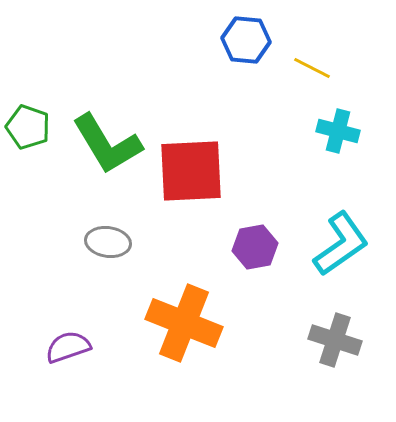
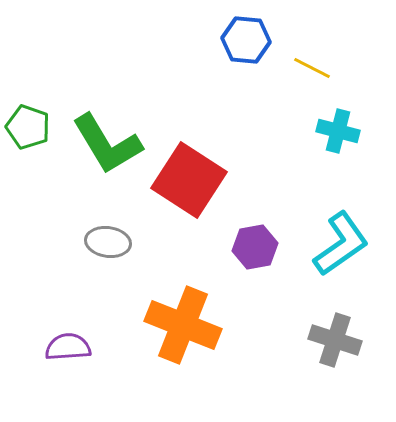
red square: moved 2 px left, 9 px down; rotated 36 degrees clockwise
orange cross: moved 1 px left, 2 px down
purple semicircle: rotated 15 degrees clockwise
